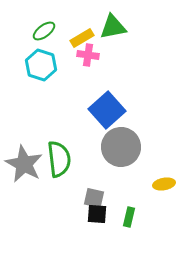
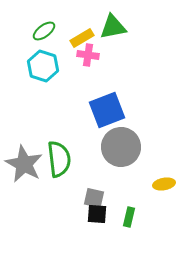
cyan hexagon: moved 2 px right, 1 px down
blue square: rotated 21 degrees clockwise
